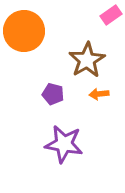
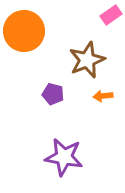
brown star: rotated 9 degrees clockwise
orange arrow: moved 4 px right, 2 px down
purple star: moved 13 px down
